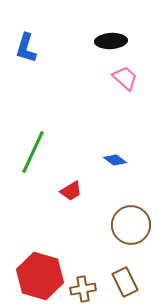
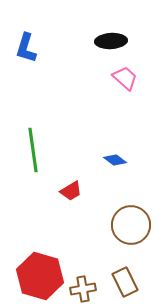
green line: moved 2 px up; rotated 33 degrees counterclockwise
